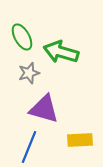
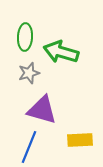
green ellipse: moved 3 px right; rotated 32 degrees clockwise
purple triangle: moved 2 px left, 1 px down
